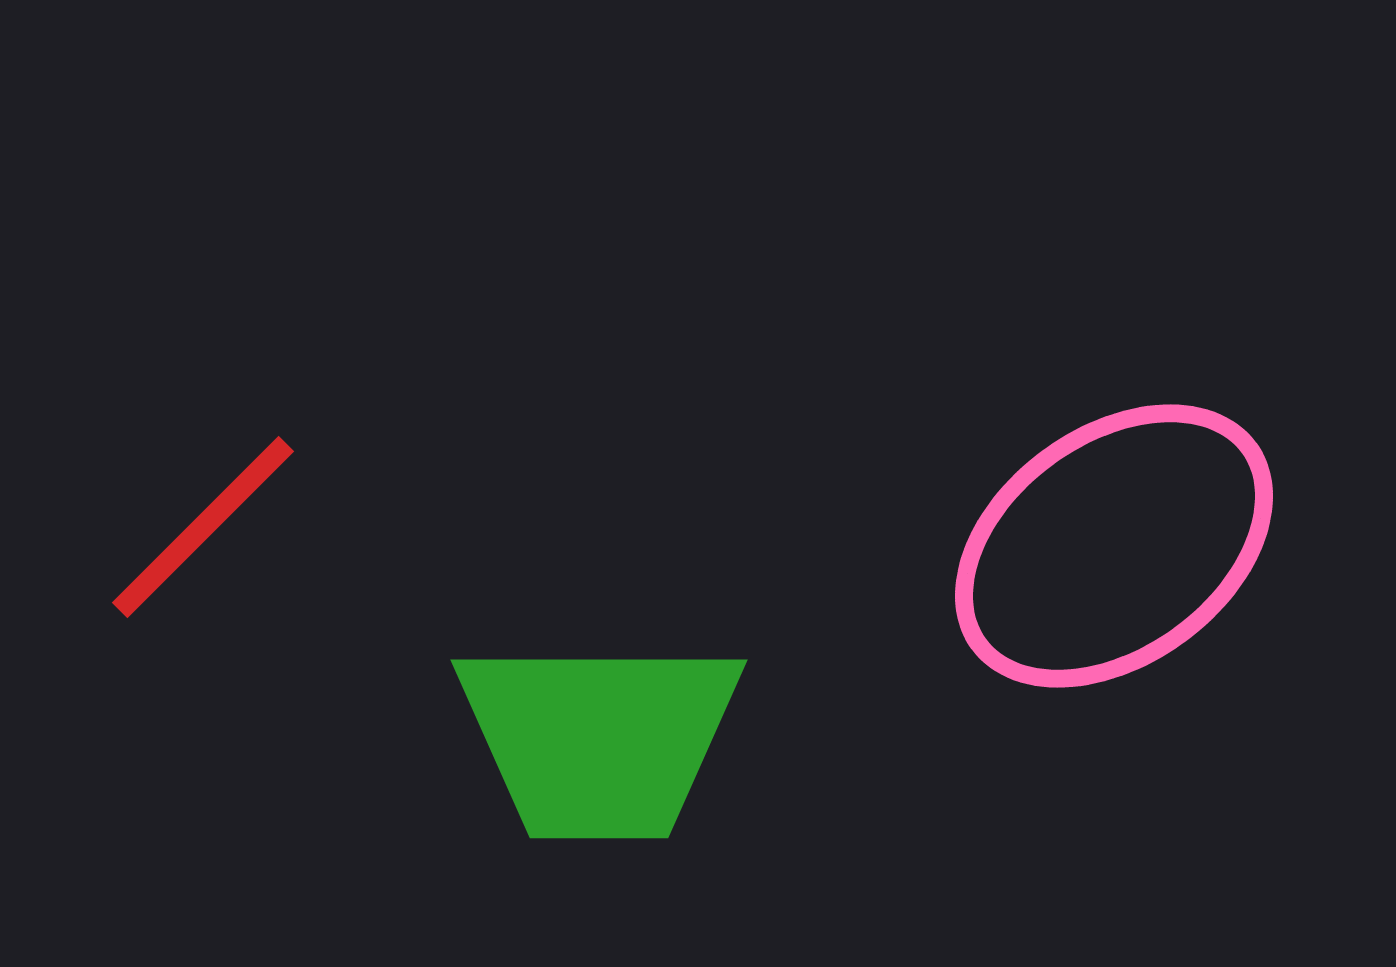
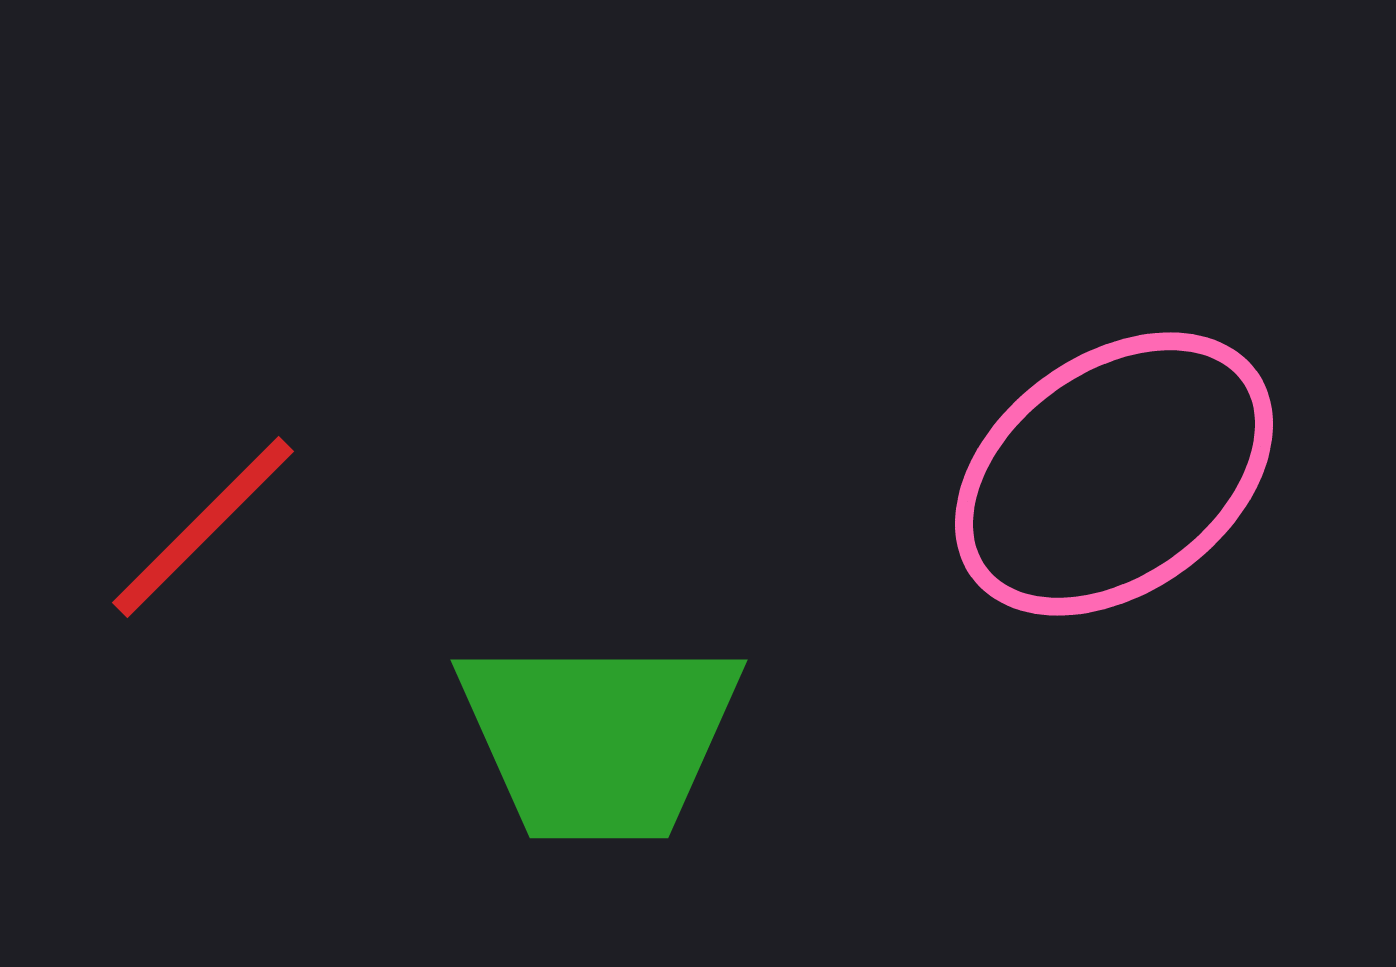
pink ellipse: moved 72 px up
